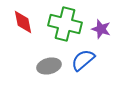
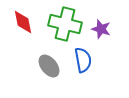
blue semicircle: rotated 120 degrees clockwise
gray ellipse: rotated 65 degrees clockwise
